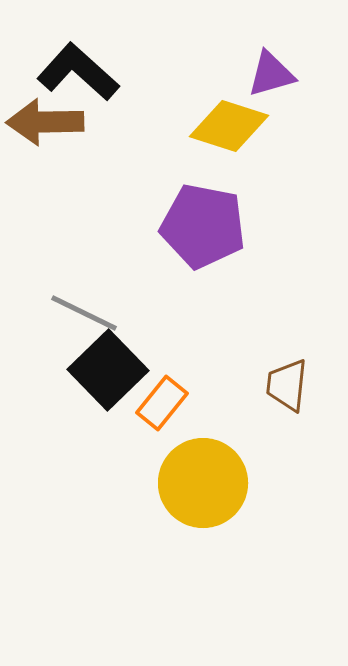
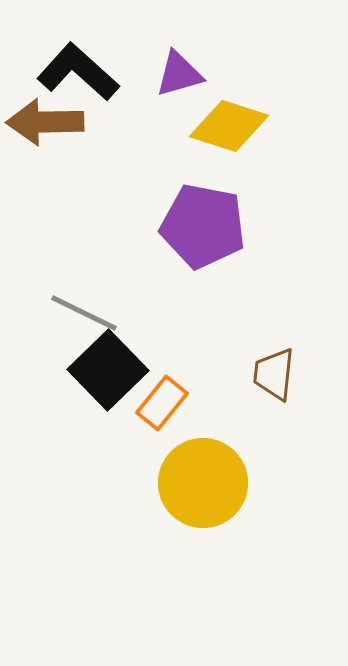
purple triangle: moved 92 px left
brown trapezoid: moved 13 px left, 11 px up
